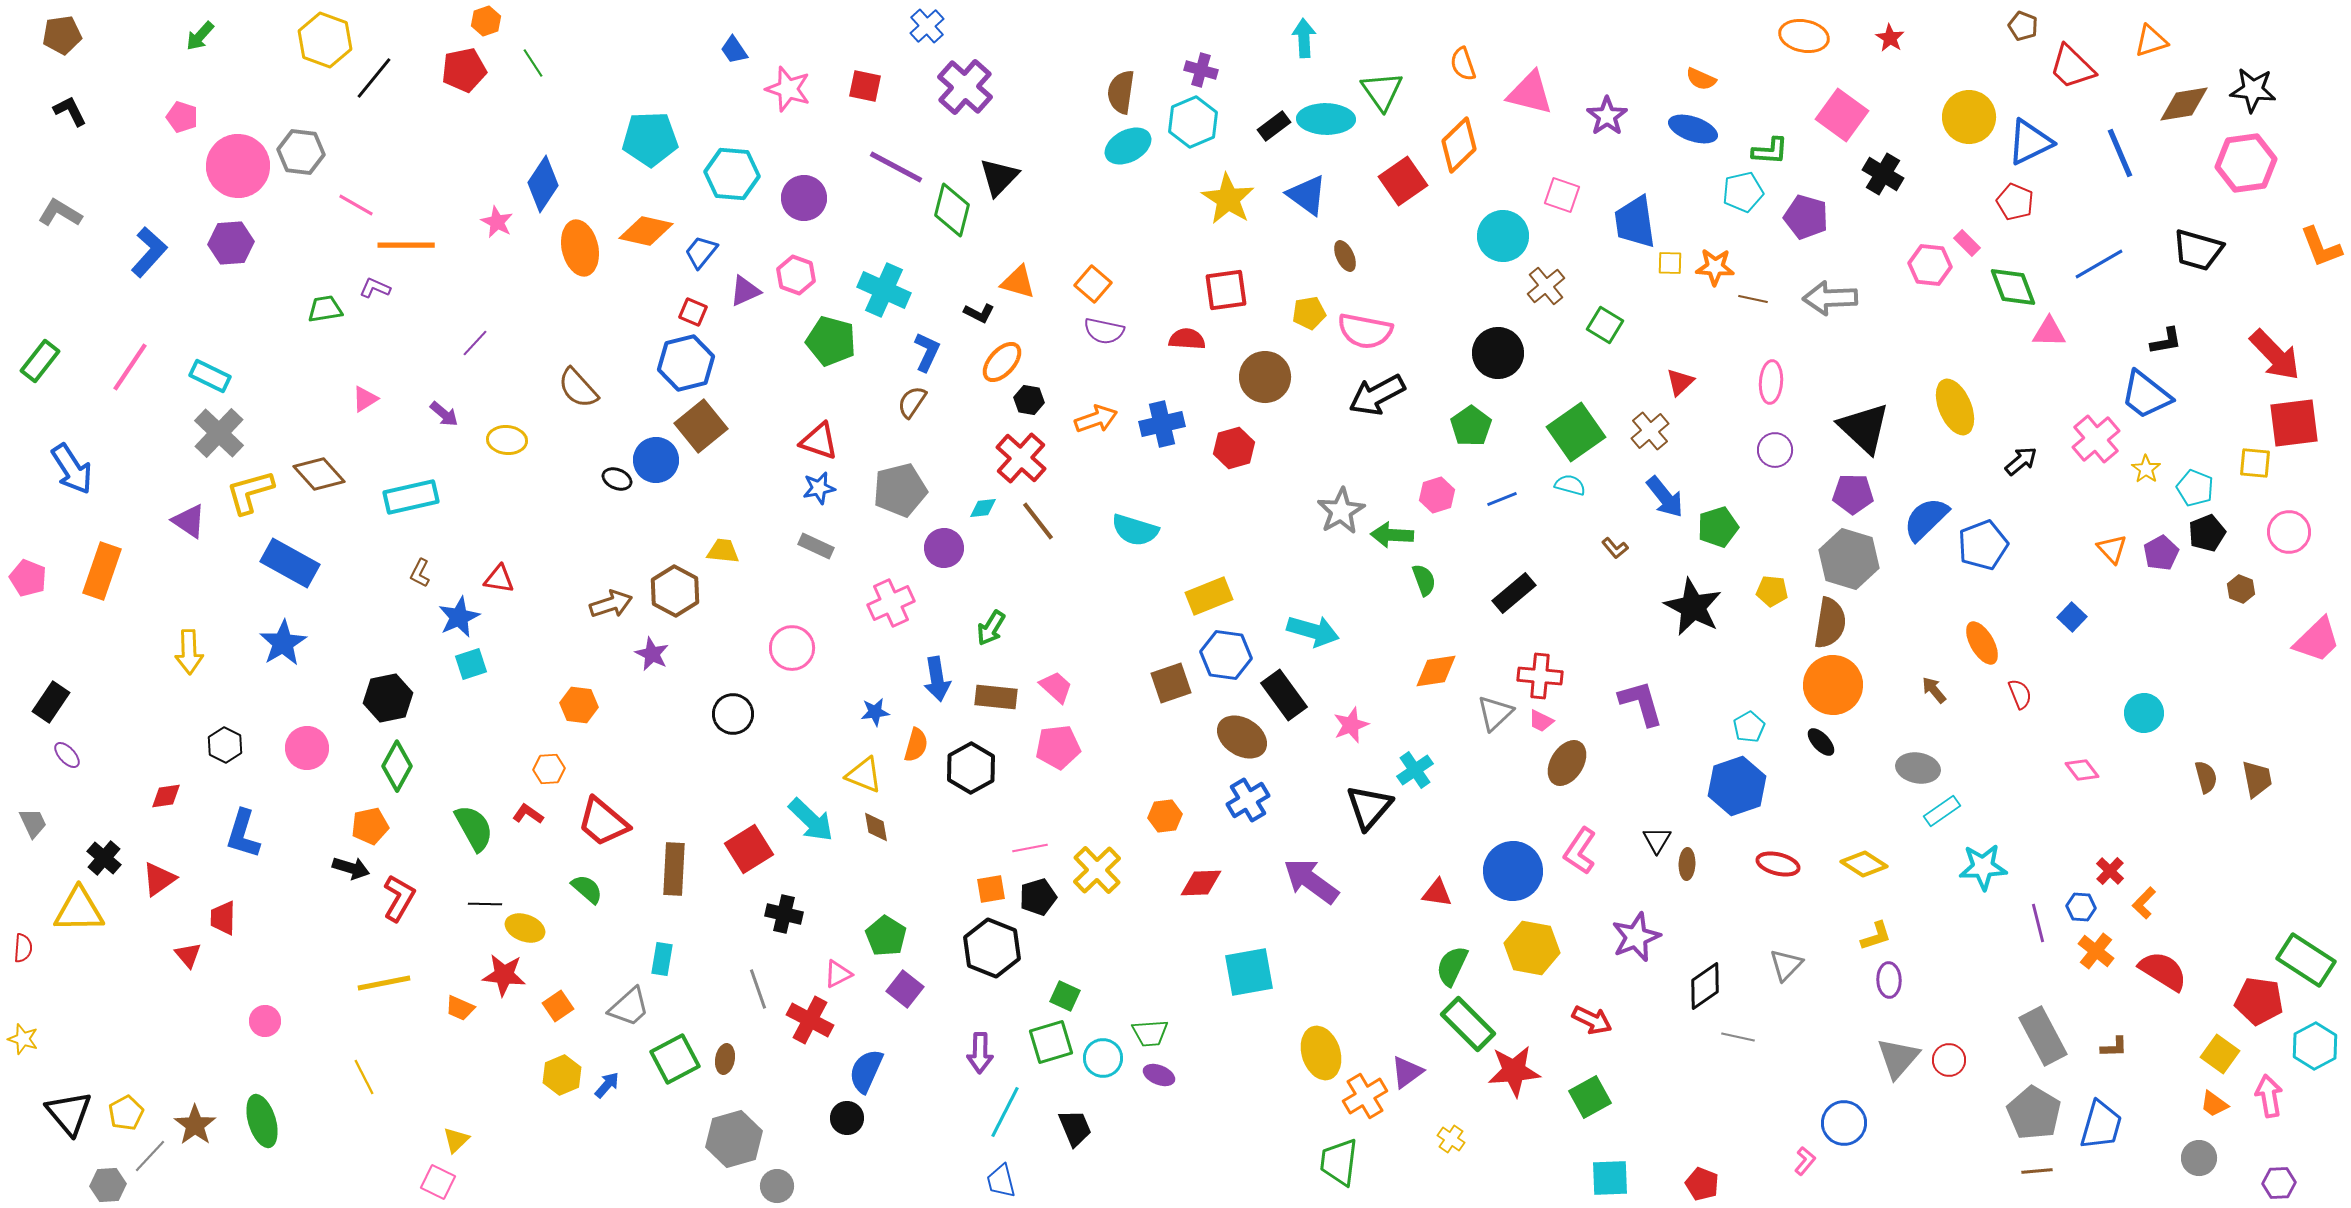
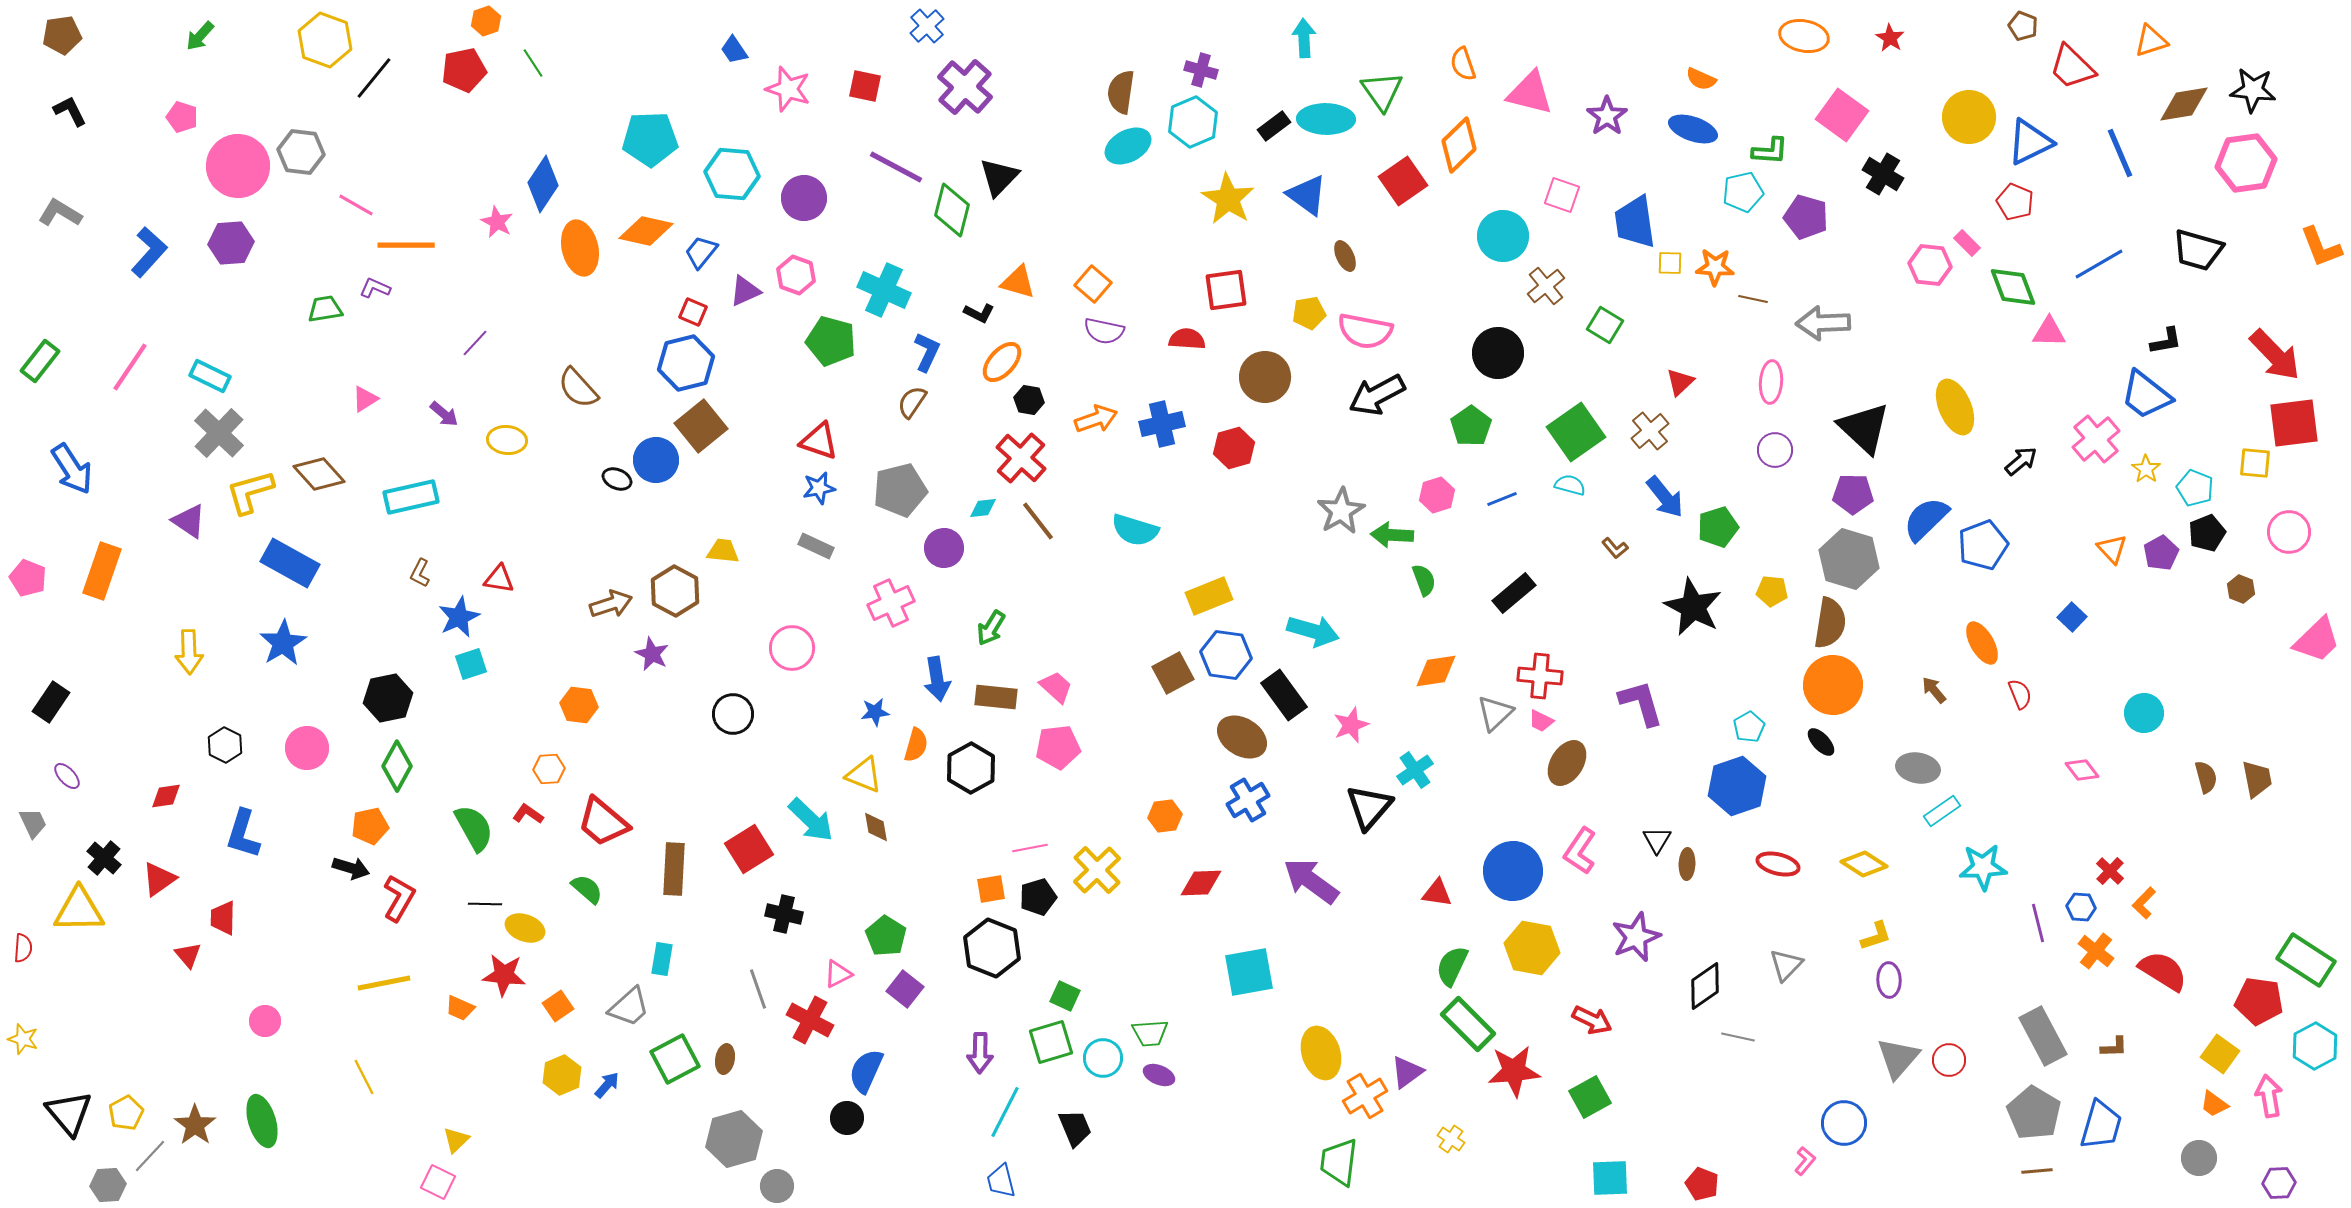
gray arrow at (1830, 298): moved 7 px left, 25 px down
brown square at (1171, 683): moved 2 px right, 10 px up; rotated 9 degrees counterclockwise
purple ellipse at (67, 755): moved 21 px down
